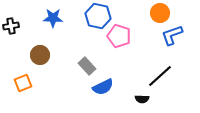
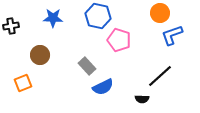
pink pentagon: moved 4 px down
